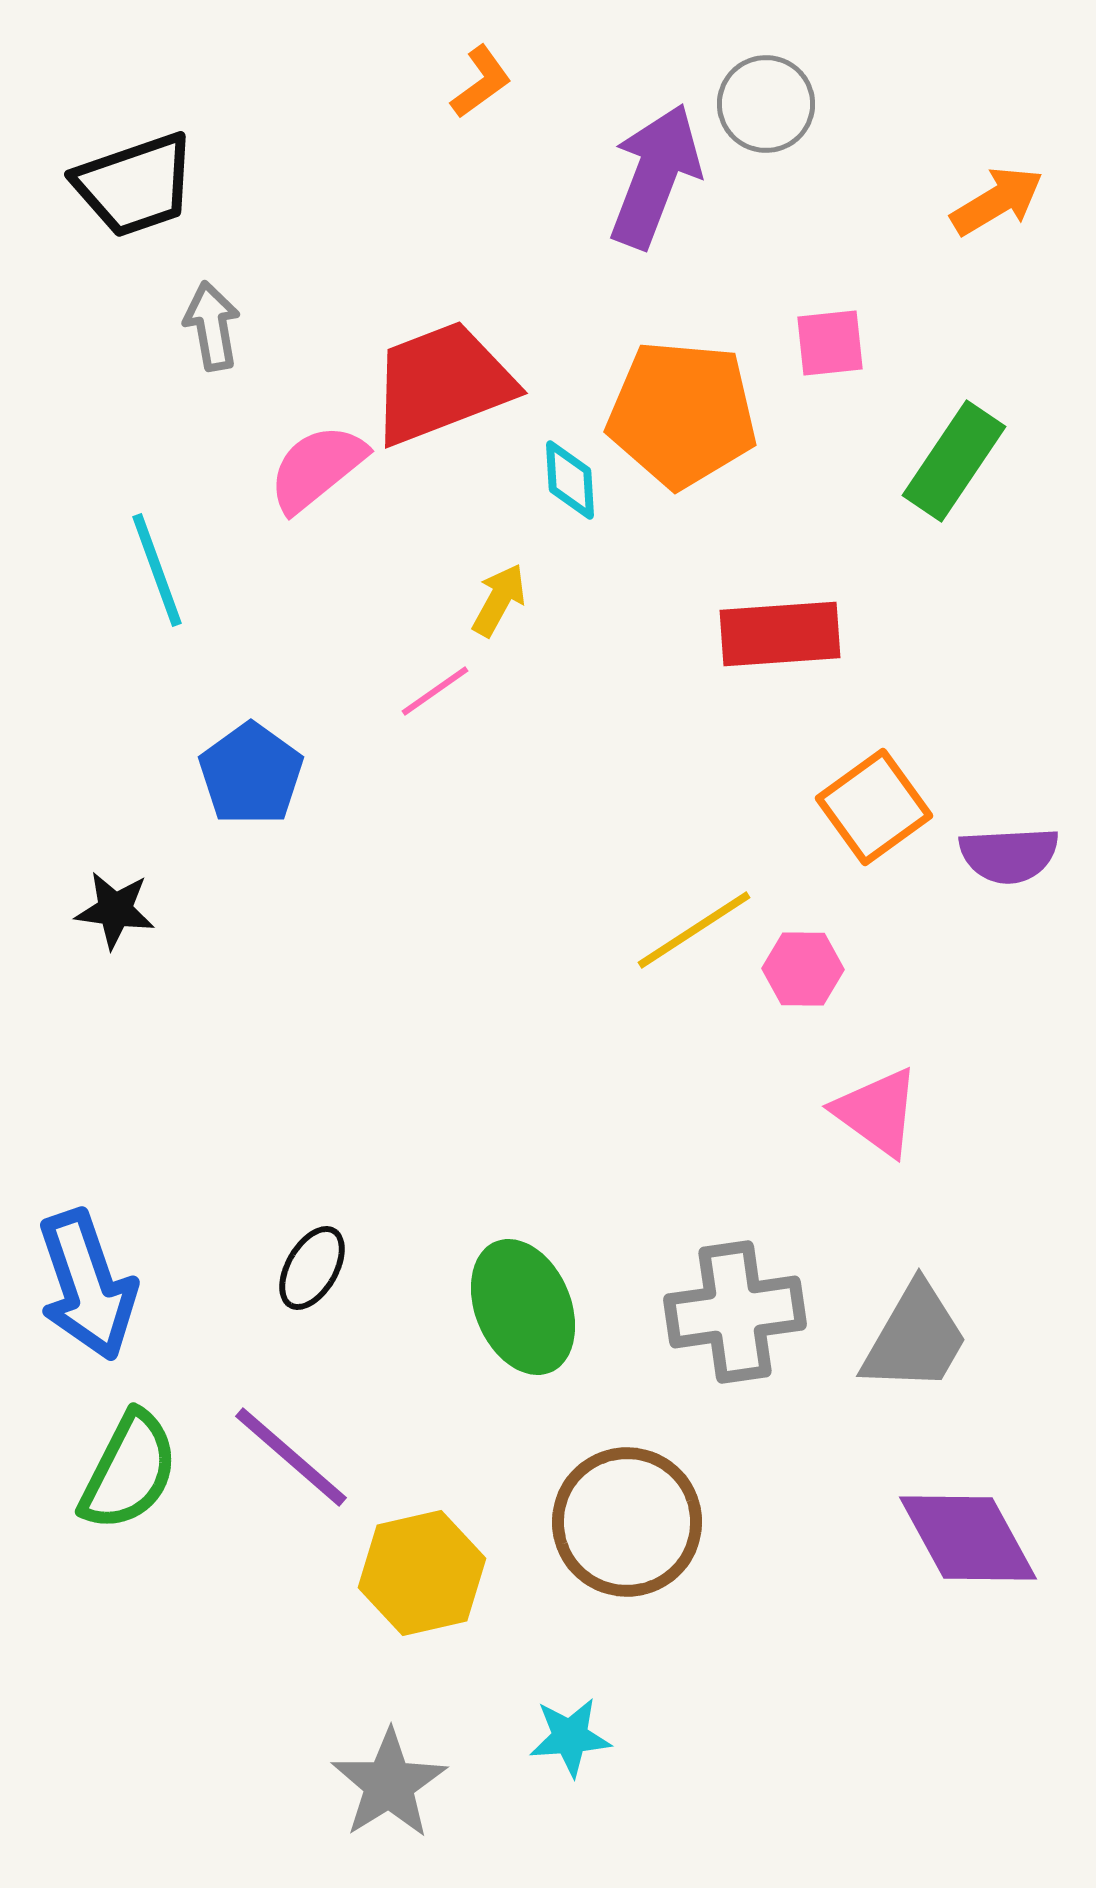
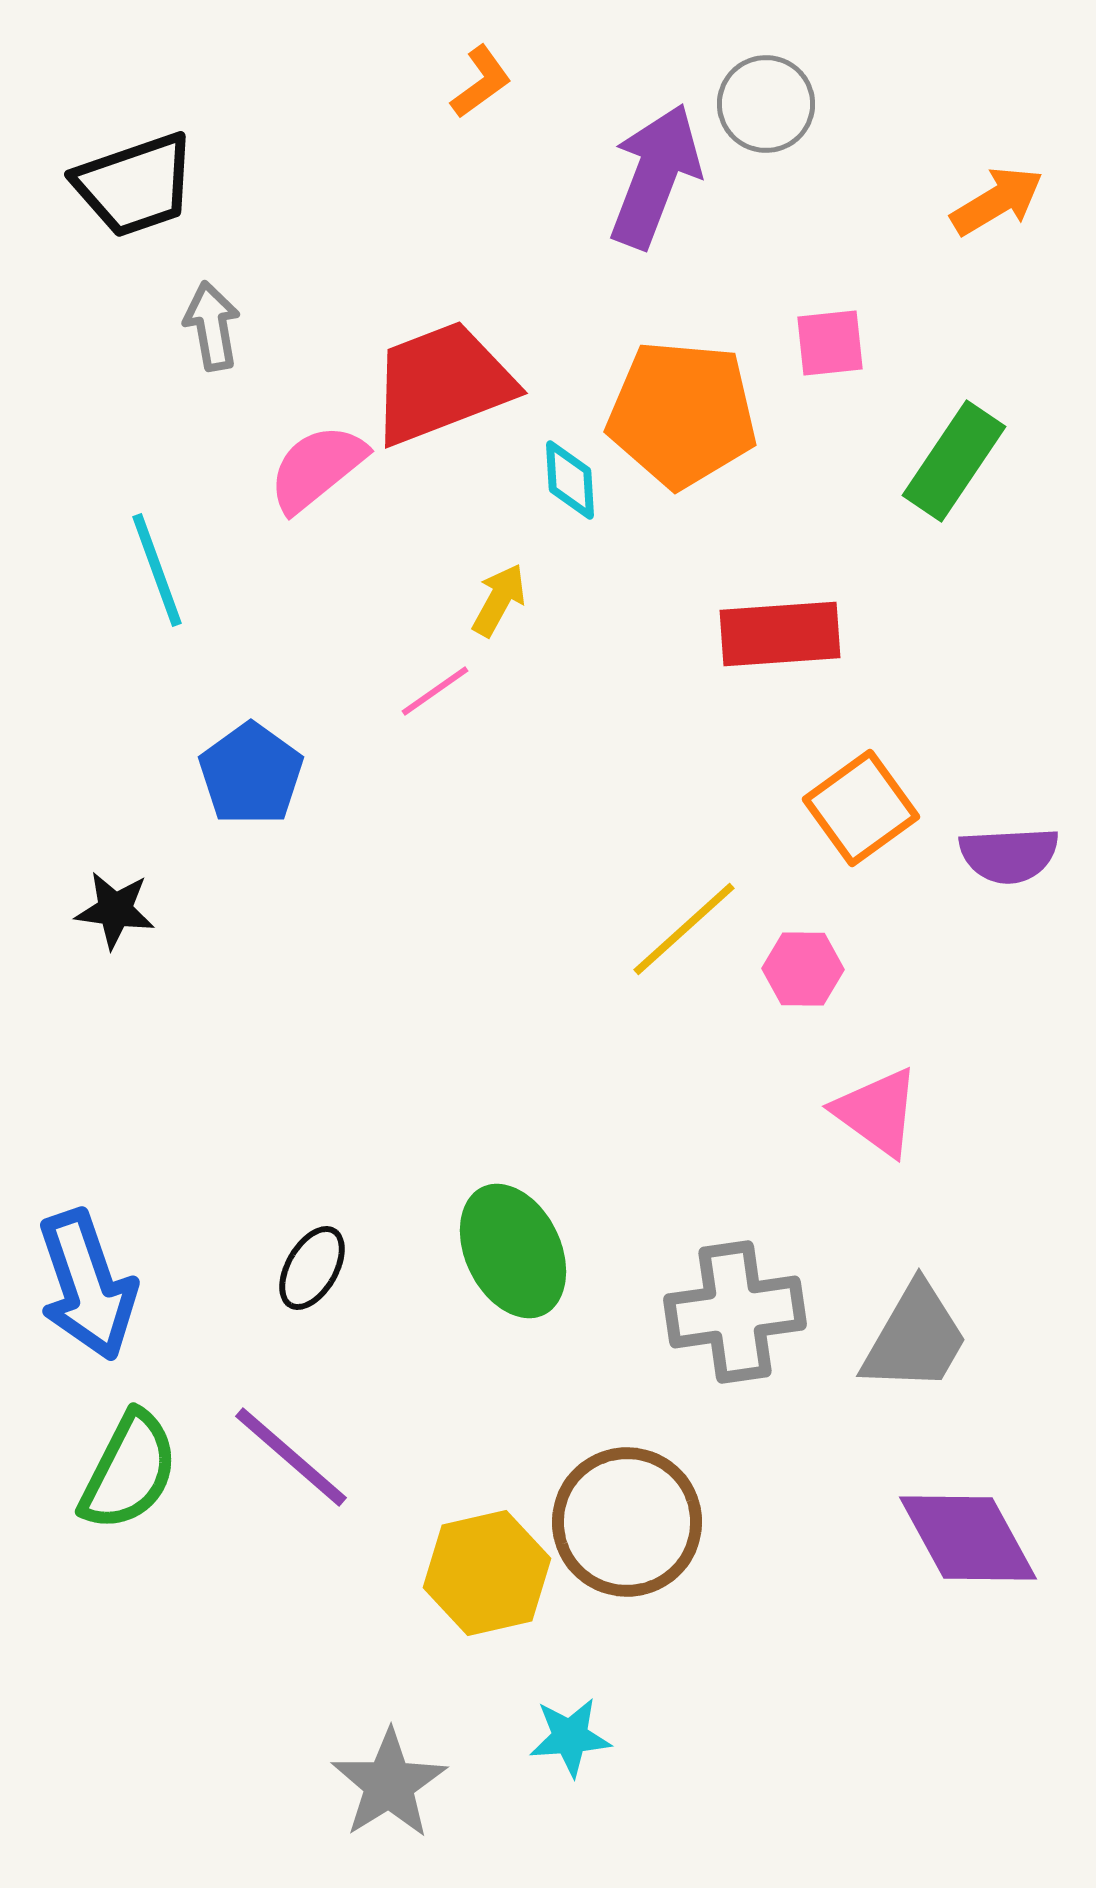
orange square: moved 13 px left, 1 px down
yellow line: moved 10 px left, 1 px up; rotated 9 degrees counterclockwise
green ellipse: moved 10 px left, 56 px up; rotated 3 degrees counterclockwise
yellow hexagon: moved 65 px right
